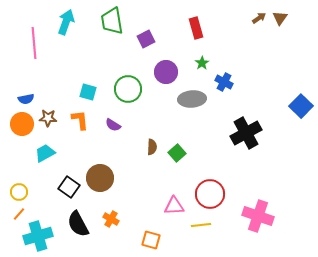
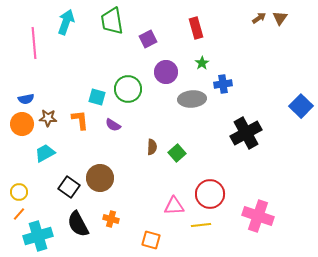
purple square: moved 2 px right
blue cross: moved 1 px left, 2 px down; rotated 36 degrees counterclockwise
cyan square: moved 9 px right, 5 px down
orange cross: rotated 14 degrees counterclockwise
